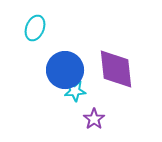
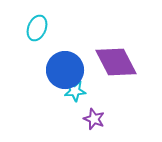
cyan ellipse: moved 2 px right
purple diamond: moved 7 px up; rotated 21 degrees counterclockwise
purple star: rotated 15 degrees counterclockwise
